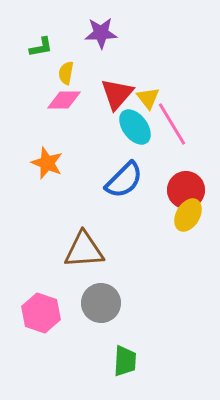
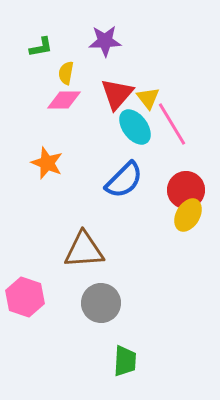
purple star: moved 4 px right, 8 px down
pink hexagon: moved 16 px left, 16 px up
